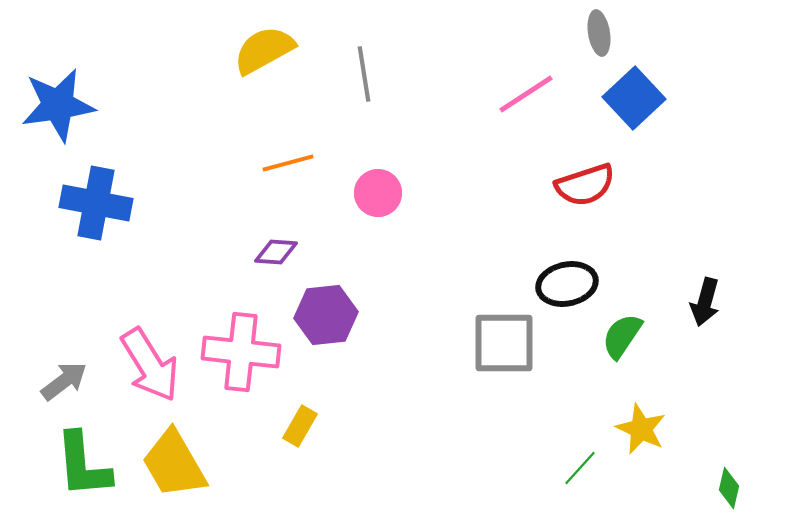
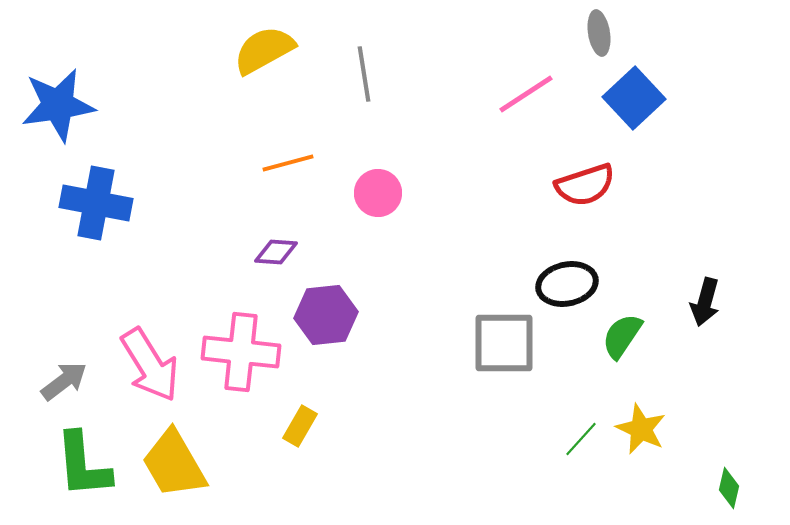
green line: moved 1 px right, 29 px up
